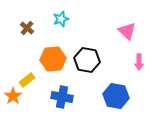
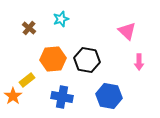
brown cross: moved 2 px right
blue hexagon: moved 7 px left
